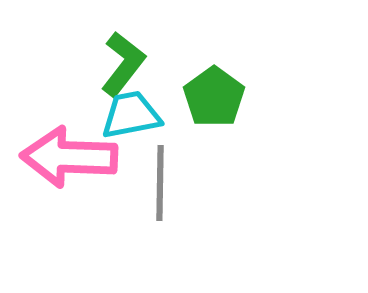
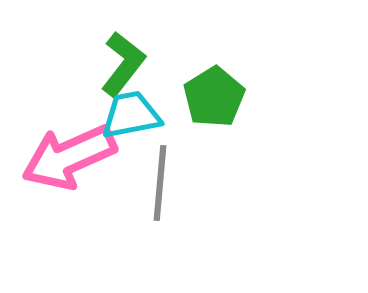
green pentagon: rotated 4 degrees clockwise
pink arrow: rotated 26 degrees counterclockwise
gray line: rotated 4 degrees clockwise
